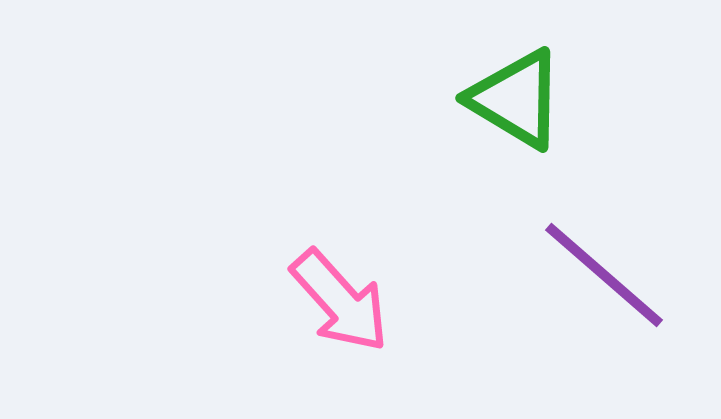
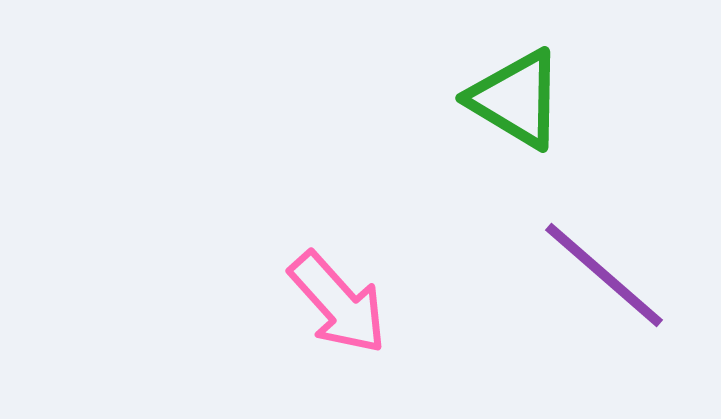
pink arrow: moved 2 px left, 2 px down
